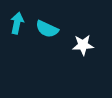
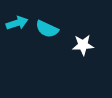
cyan arrow: rotated 60 degrees clockwise
